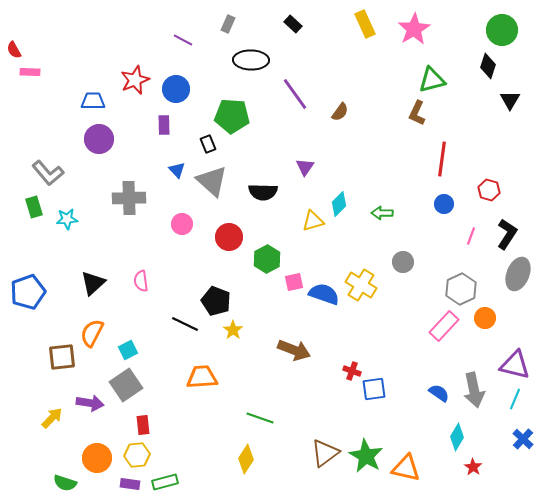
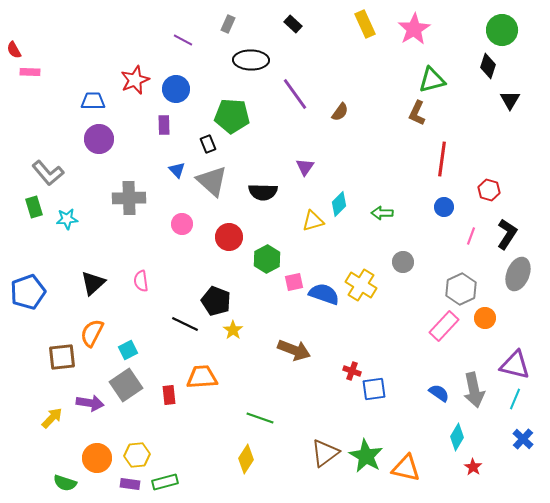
blue circle at (444, 204): moved 3 px down
red rectangle at (143, 425): moved 26 px right, 30 px up
